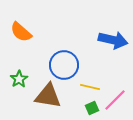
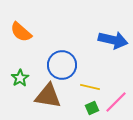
blue circle: moved 2 px left
green star: moved 1 px right, 1 px up
pink line: moved 1 px right, 2 px down
